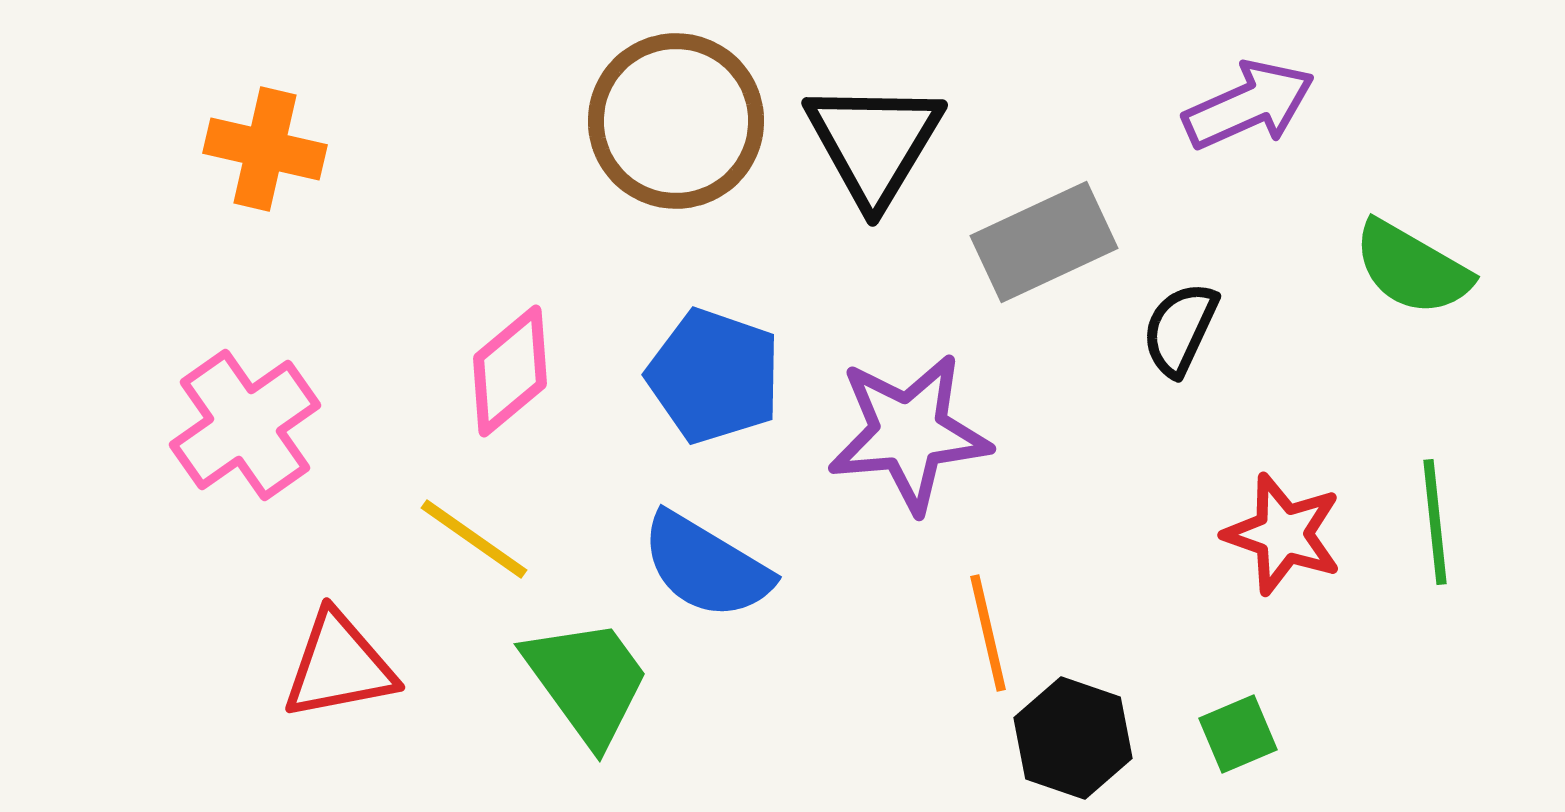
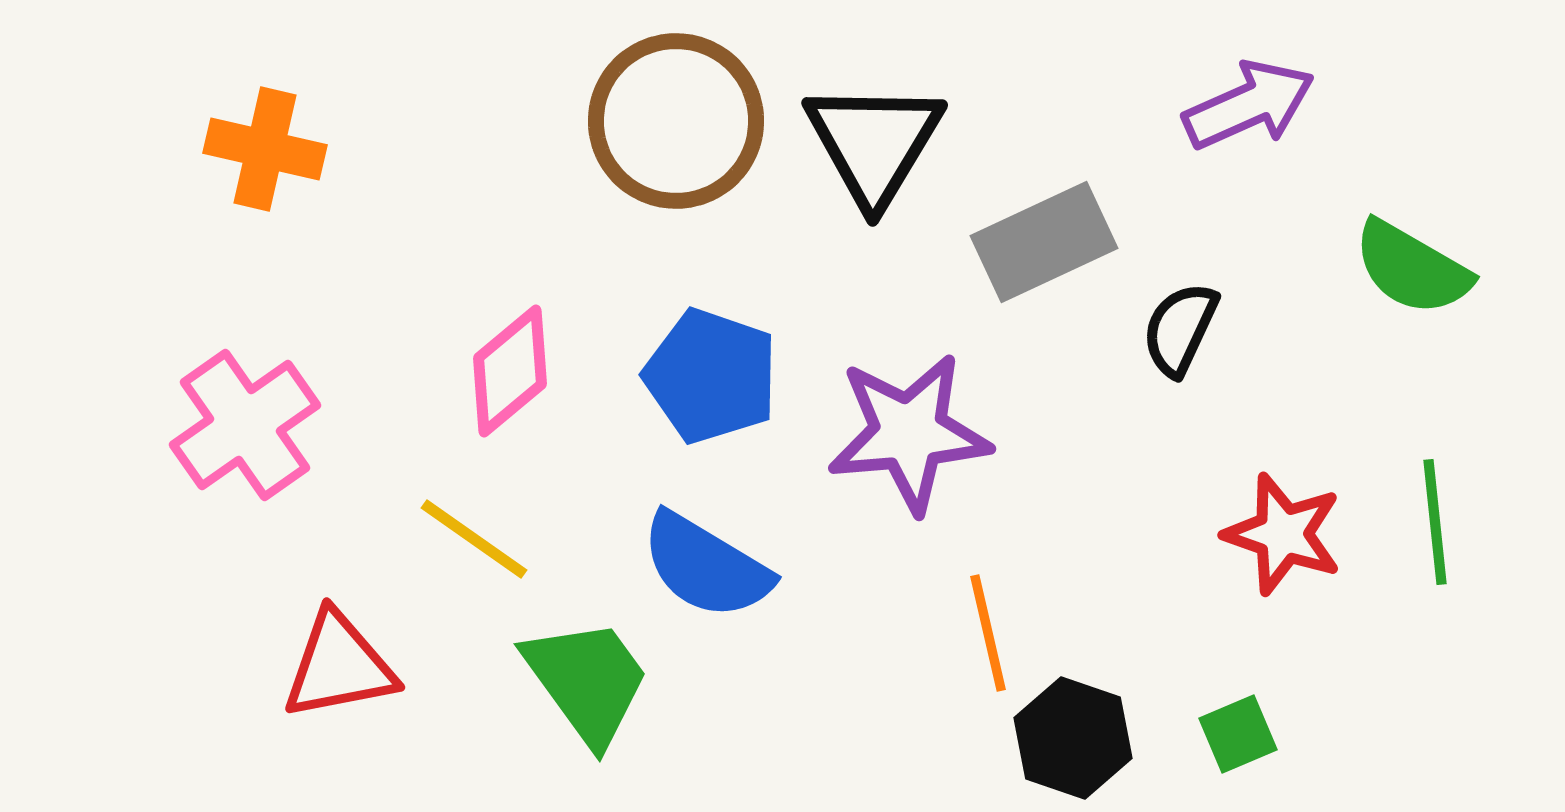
blue pentagon: moved 3 px left
